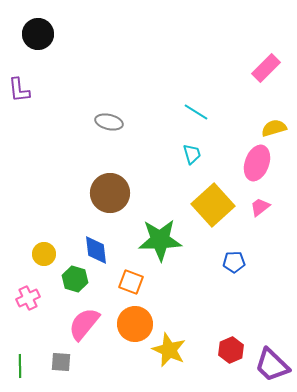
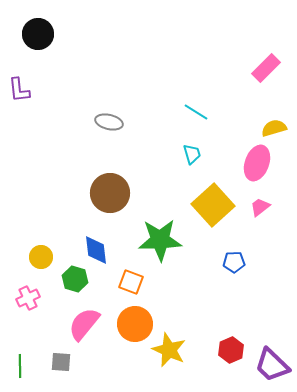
yellow circle: moved 3 px left, 3 px down
